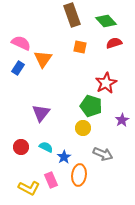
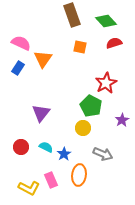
green pentagon: rotated 10 degrees clockwise
blue star: moved 3 px up
